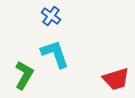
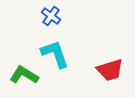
green L-shape: rotated 88 degrees counterclockwise
red trapezoid: moved 6 px left, 9 px up
